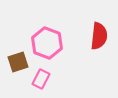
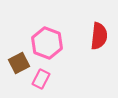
brown square: moved 1 px right, 1 px down; rotated 10 degrees counterclockwise
